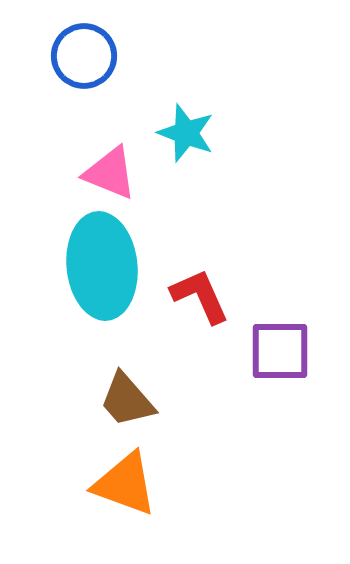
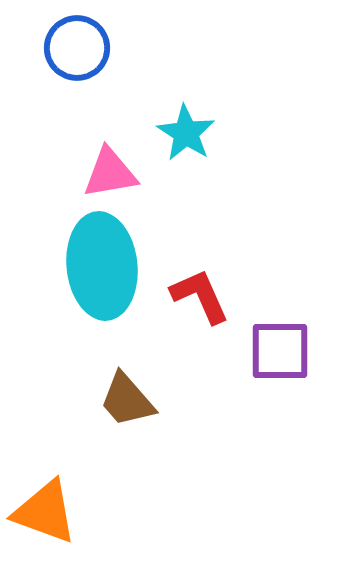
blue circle: moved 7 px left, 8 px up
cyan star: rotated 12 degrees clockwise
pink triangle: rotated 32 degrees counterclockwise
orange triangle: moved 80 px left, 28 px down
